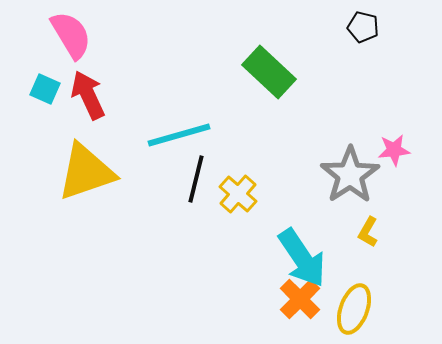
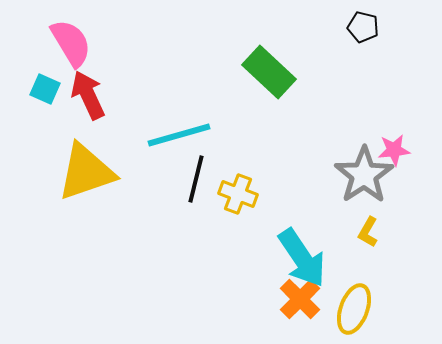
pink semicircle: moved 8 px down
gray star: moved 14 px right
yellow cross: rotated 21 degrees counterclockwise
